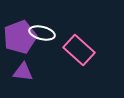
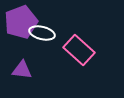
purple pentagon: moved 1 px right, 15 px up
purple triangle: moved 1 px left, 2 px up
